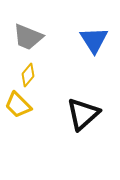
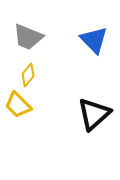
blue triangle: rotated 12 degrees counterclockwise
black triangle: moved 11 px right
